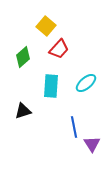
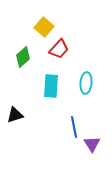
yellow square: moved 2 px left, 1 px down
cyan ellipse: rotated 45 degrees counterclockwise
black triangle: moved 8 px left, 4 px down
